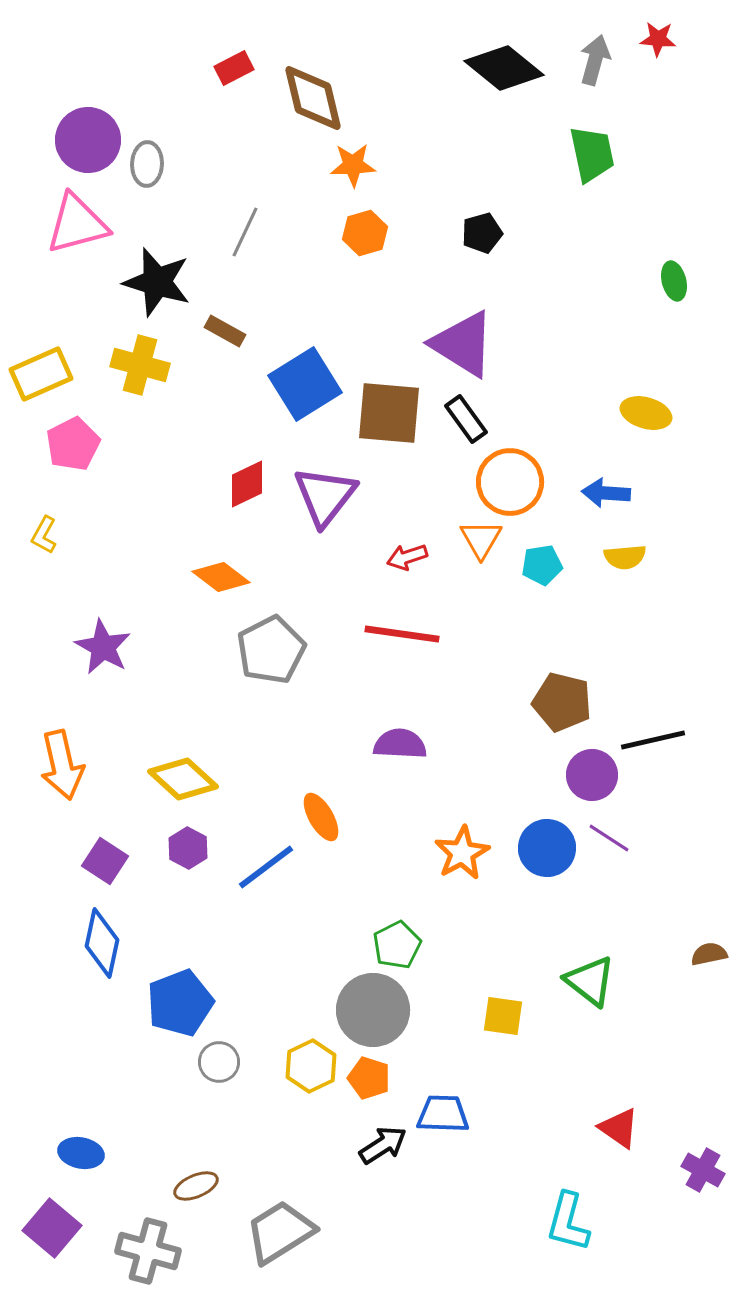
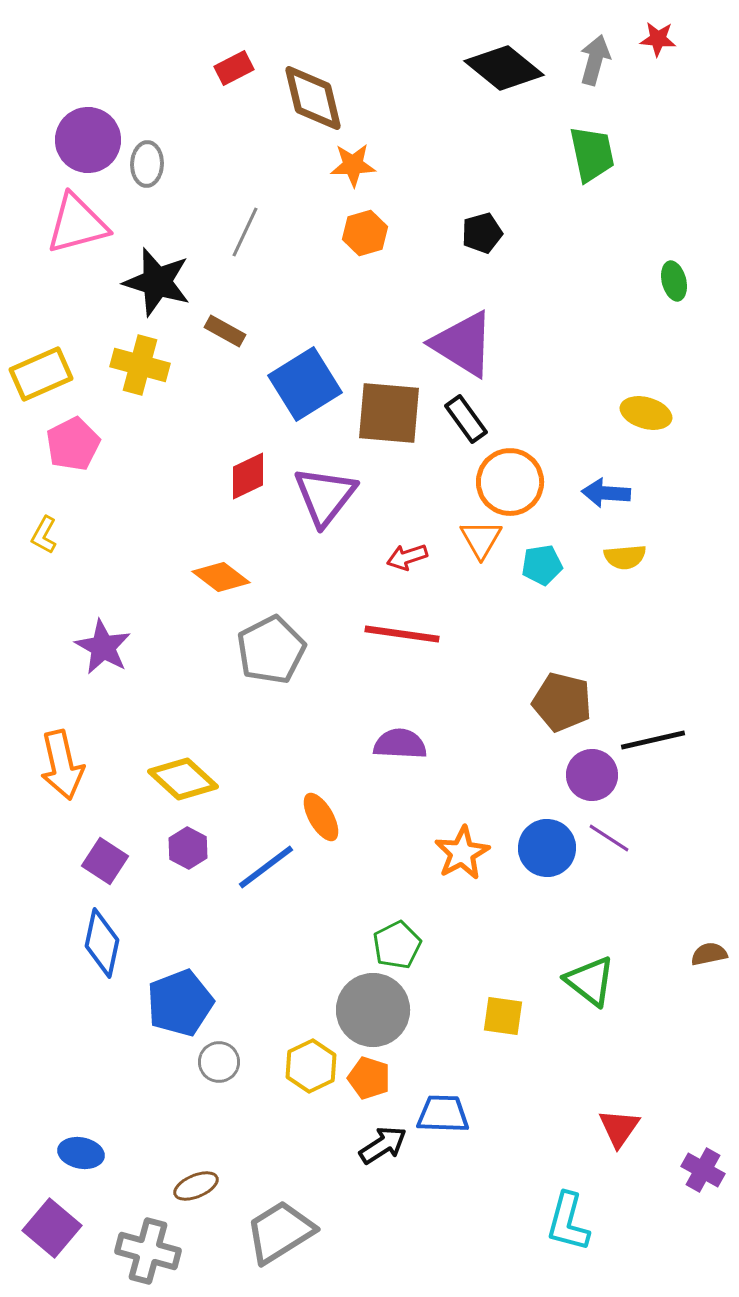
red diamond at (247, 484): moved 1 px right, 8 px up
red triangle at (619, 1128): rotated 30 degrees clockwise
